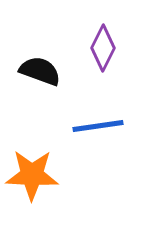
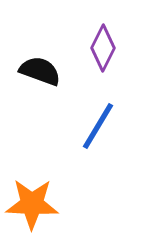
blue line: rotated 51 degrees counterclockwise
orange star: moved 29 px down
